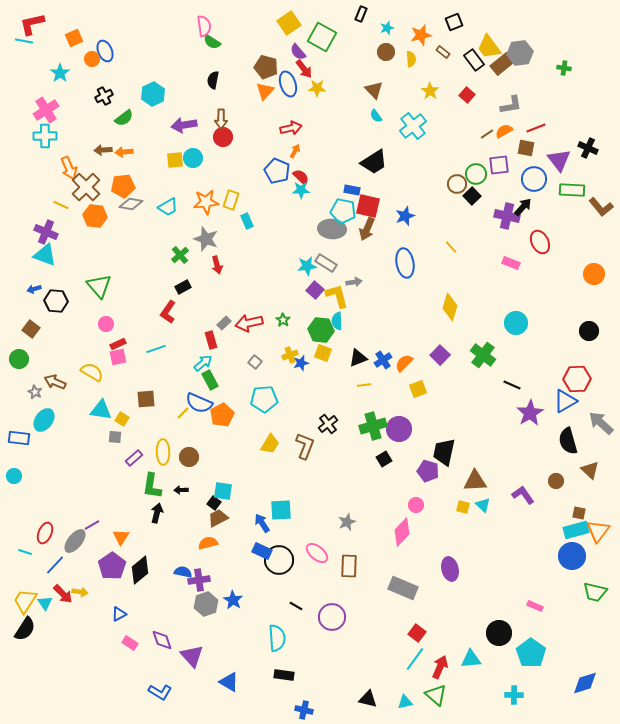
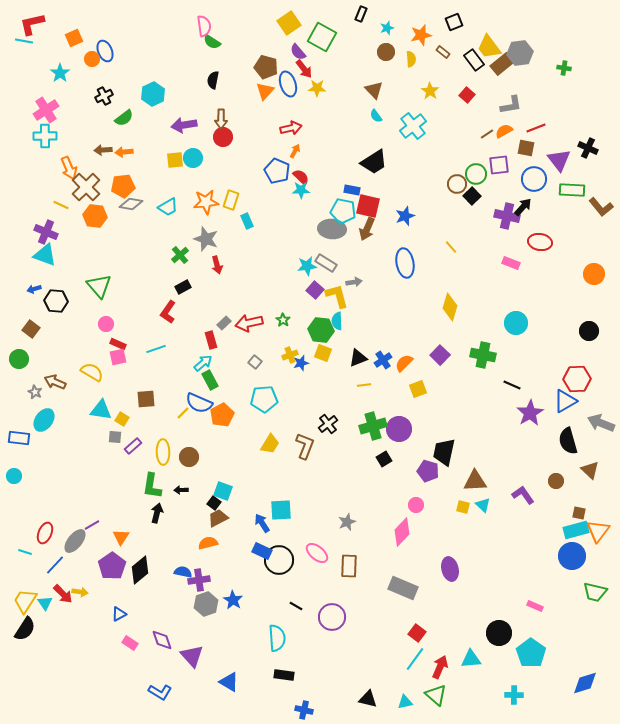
red ellipse at (540, 242): rotated 55 degrees counterclockwise
red rectangle at (118, 344): rotated 49 degrees clockwise
green cross at (483, 355): rotated 25 degrees counterclockwise
gray arrow at (601, 423): rotated 20 degrees counterclockwise
purple rectangle at (134, 458): moved 1 px left, 12 px up
cyan square at (223, 491): rotated 12 degrees clockwise
